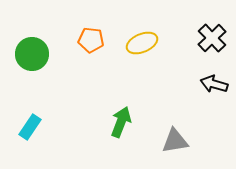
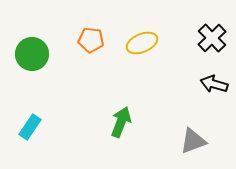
gray triangle: moved 18 px right; rotated 12 degrees counterclockwise
